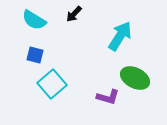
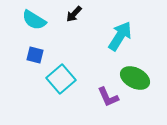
cyan square: moved 9 px right, 5 px up
purple L-shape: rotated 50 degrees clockwise
